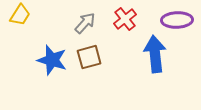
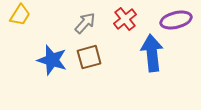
purple ellipse: moved 1 px left; rotated 12 degrees counterclockwise
blue arrow: moved 3 px left, 1 px up
